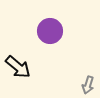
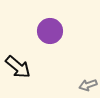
gray arrow: rotated 54 degrees clockwise
